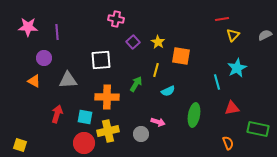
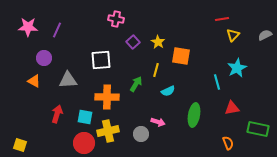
purple line: moved 2 px up; rotated 28 degrees clockwise
